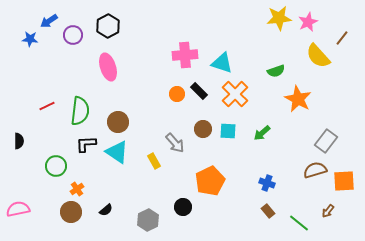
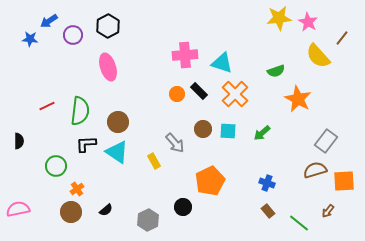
pink star at (308, 22): rotated 18 degrees counterclockwise
